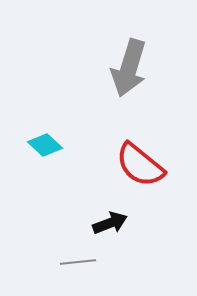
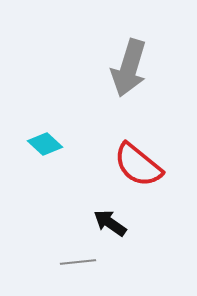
cyan diamond: moved 1 px up
red semicircle: moved 2 px left
black arrow: rotated 124 degrees counterclockwise
